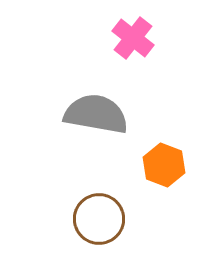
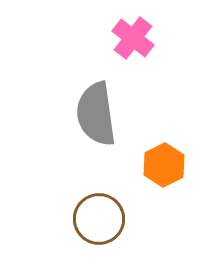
gray semicircle: rotated 108 degrees counterclockwise
orange hexagon: rotated 12 degrees clockwise
